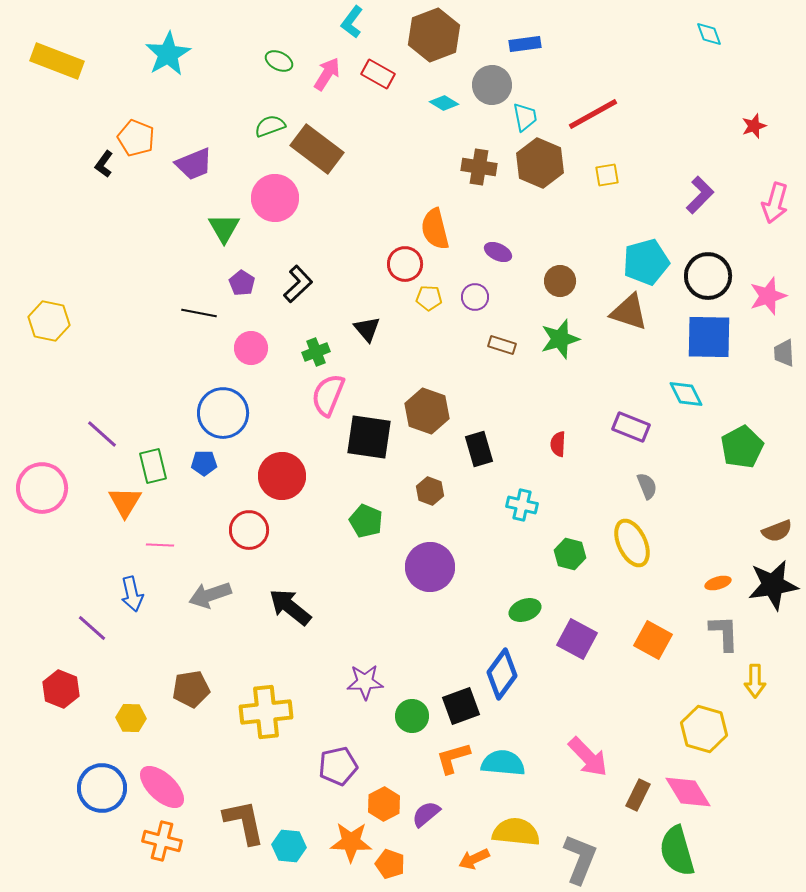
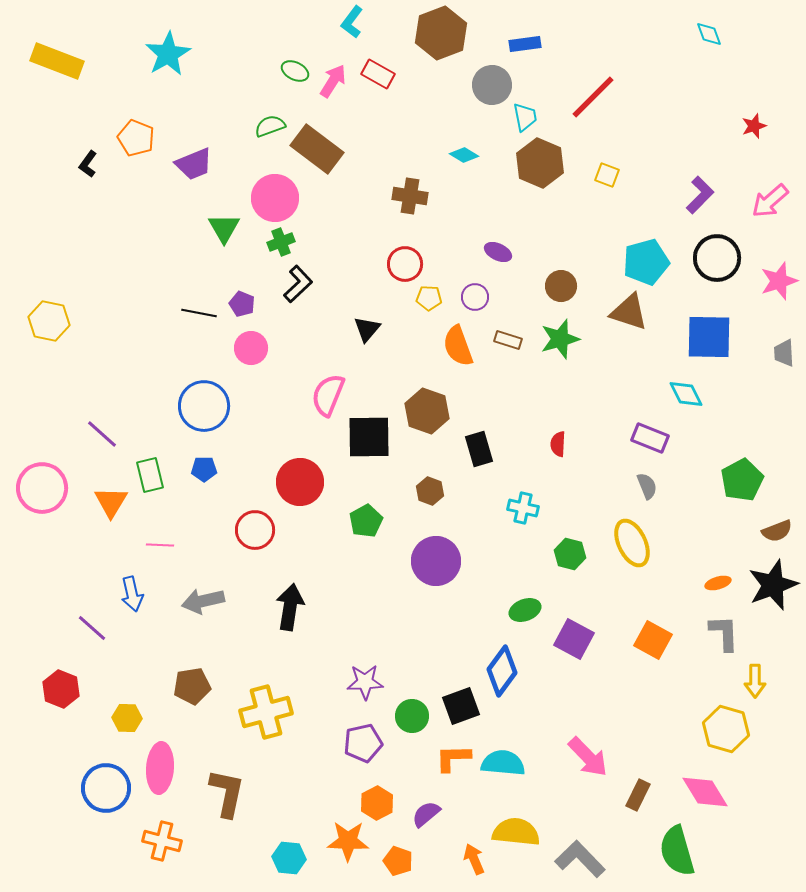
brown hexagon at (434, 35): moved 7 px right, 2 px up
green ellipse at (279, 61): moved 16 px right, 10 px down
pink arrow at (327, 74): moved 6 px right, 7 px down
cyan diamond at (444, 103): moved 20 px right, 52 px down
red line at (593, 114): moved 17 px up; rotated 16 degrees counterclockwise
black L-shape at (104, 164): moved 16 px left
brown cross at (479, 167): moved 69 px left, 29 px down
yellow square at (607, 175): rotated 30 degrees clockwise
pink arrow at (775, 203): moved 5 px left, 2 px up; rotated 33 degrees clockwise
orange semicircle at (435, 229): moved 23 px right, 117 px down; rotated 6 degrees counterclockwise
black circle at (708, 276): moved 9 px right, 18 px up
brown circle at (560, 281): moved 1 px right, 5 px down
purple pentagon at (242, 283): moved 21 px down; rotated 10 degrees counterclockwise
pink star at (768, 296): moved 11 px right, 15 px up
black triangle at (367, 329): rotated 20 degrees clockwise
brown rectangle at (502, 345): moved 6 px right, 5 px up
green cross at (316, 352): moved 35 px left, 110 px up
blue circle at (223, 413): moved 19 px left, 7 px up
purple rectangle at (631, 427): moved 19 px right, 11 px down
black square at (369, 437): rotated 9 degrees counterclockwise
green pentagon at (742, 447): moved 33 px down
blue pentagon at (204, 463): moved 6 px down
green rectangle at (153, 466): moved 3 px left, 9 px down
red circle at (282, 476): moved 18 px right, 6 px down
orange triangle at (125, 502): moved 14 px left
cyan cross at (522, 505): moved 1 px right, 3 px down
green pentagon at (366, 521): rotated 20 degrees clockwise
red circle at (249, 530): moved 6 px right
purple circle at (430, 567): moved 6 px right, 6 px up
black star at (773, 585): rotated 12 degrees counterclockwise
gray arrow at (210, 595): moved 7 px left, 6 px down; rotated 6 degrees clockwise
black arrow at (290, 607): rotated 60 degrees clockwise
purple square at (577, 639): moved 3 px left
blue diamond at (502, 674): moved 3 px up
brown pentagon at (191, 689): moved 1 px right, 3 px up
yellow cross at (266, 712): rotated 9 degrees counterclockwise
yellow hexagon at (131, 718): moved 4 px left
yellow hexagon at (704, 729): moved 22 px right
orange L-shape at (453, 758): rotated 15 degrees clockwise
purple pentagon at (338, 766): moved 25 px right, 23 px up
pink ellipse at (162, 787): moved 2 px left, 19 px up; rotated 51 degrees clockwise
blue circle at (102, 788): moved 4 px right
pink diamond at (688, 792): moved 17 px right
orange hexagon at (384, 804): moved 7 px left, 1 px up
brown L-shape at (244, 822): moved 17 px left, 29 px up; rotated 24 degrees clockwise
orange star at (351, 842): moved 3 px left, 1 px up
cyan hexagon at (289, 846): moved 12 px down
orange arrow at (474, 859): rotated 92 degrees clockwise
gray L-shape at (580, 859): rotated 66 degrees counterclockwise
orange pentagon at (390, 864): moved 8 px right, 3 px up
